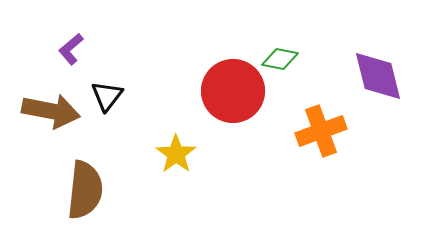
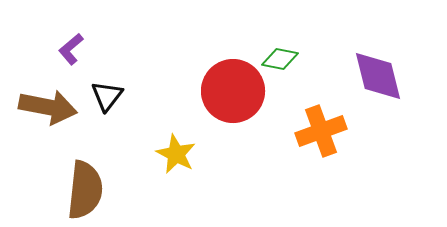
brown arrow: moved 3 px left, 4 px up
yellow star: rotated 9 degrees counterclockwise
